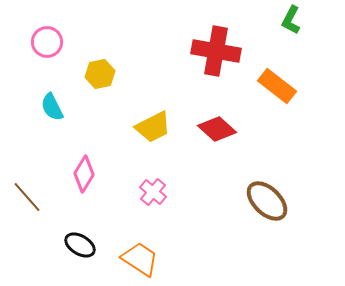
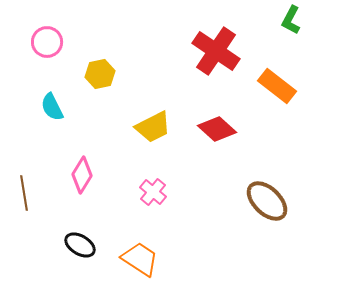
red cross: rotated 24 degrees clockwise
pink diamond: moved 2 px left, 1 px down
brown line: moved 3 px left, 4 px up; rotated 32 degrees clockwise
